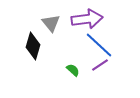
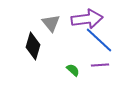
blue line: moved 5 px up
purple line: rotated 30 degrees clockwise
